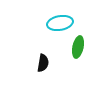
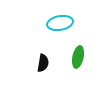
green ellipse: moved 10 px down
